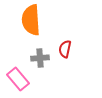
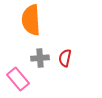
red semicircle: moved 9 px down
